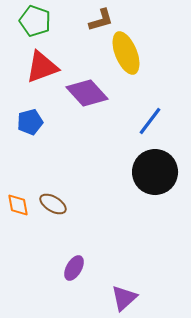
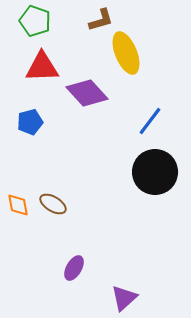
red triangle: rotated 18 degrees clockwise
